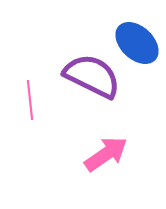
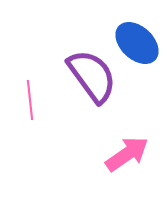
purple semicircle: rotated 28 degrees clockwise
pink arrow: moved 21 px right
